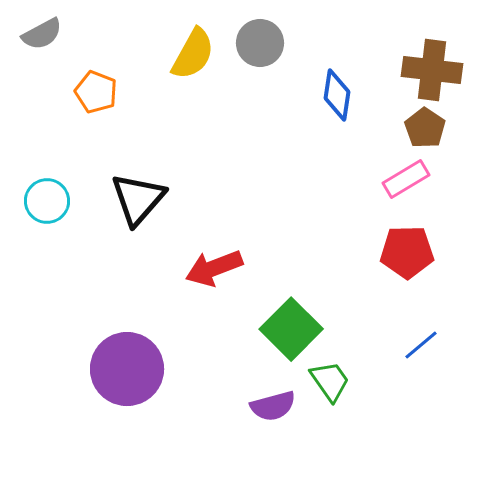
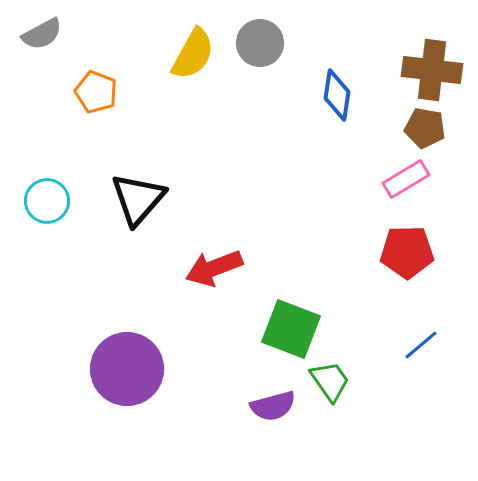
brown pentagon: rotated 24 degrees counterclockwise
green square: rotated 24 degrees counterclockwise
